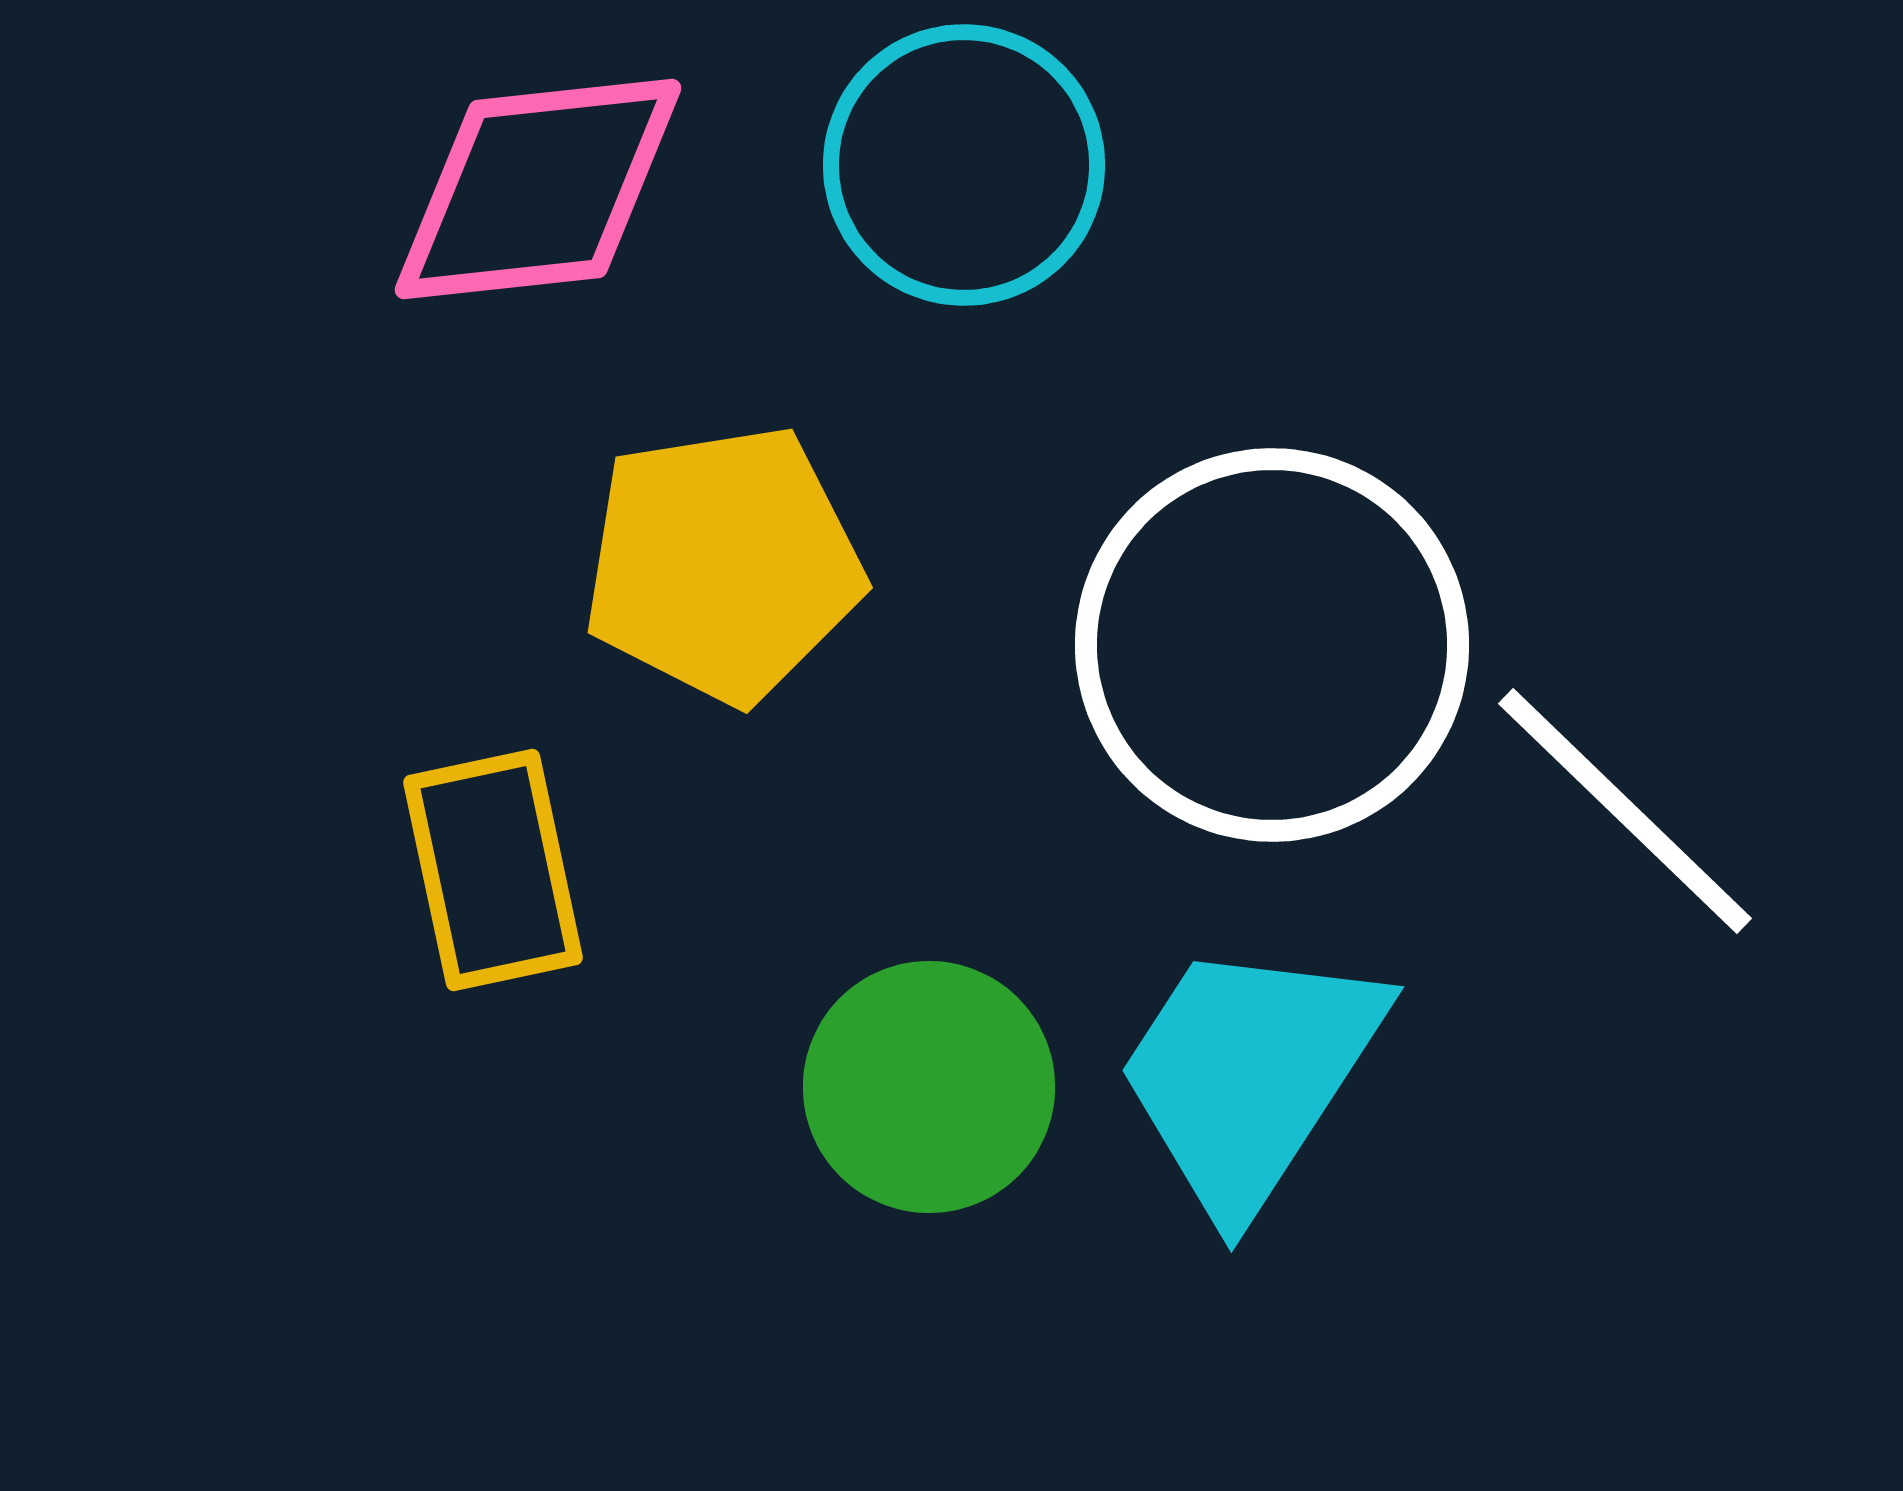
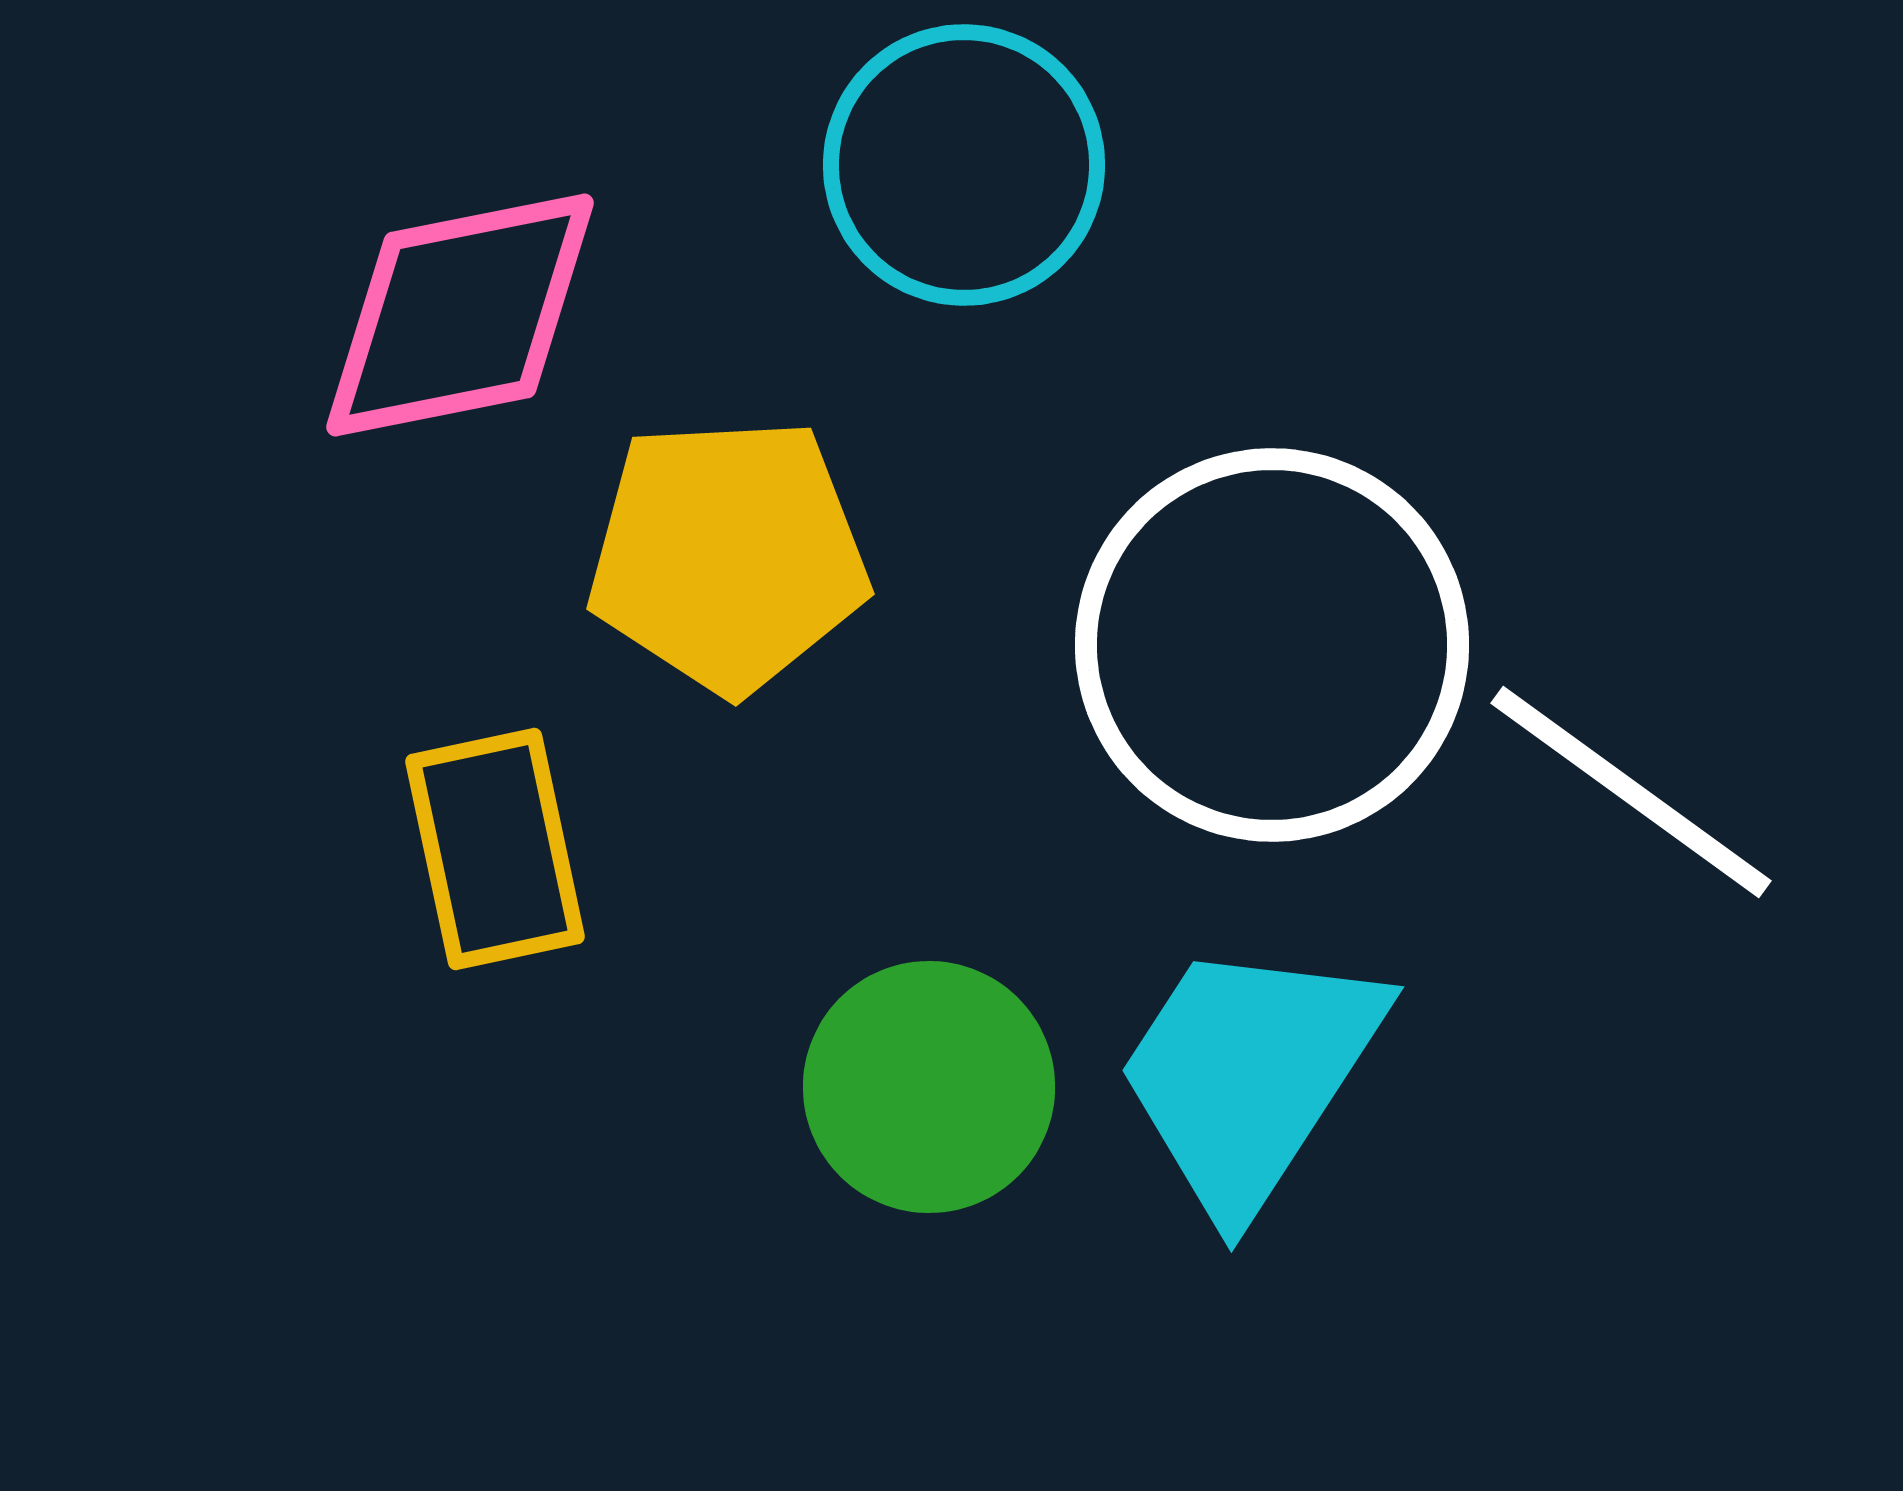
pink diamond: moved 78 px left, 126 px down; rotated 5 degrees counterclockwise
yellow pentagon: moved 5 px right, 9 px up; rotated 6 degrees clockwise
white line: moved 6 px right, 19 px up; rotated 8 degrees counterclockwise
yellow rectangle: moved 2 px right, 21 px up
